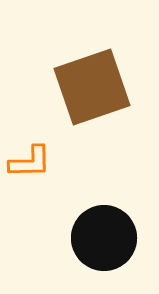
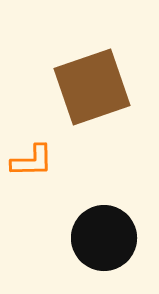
orange L-shape: moved 2 px right, 1 px up
